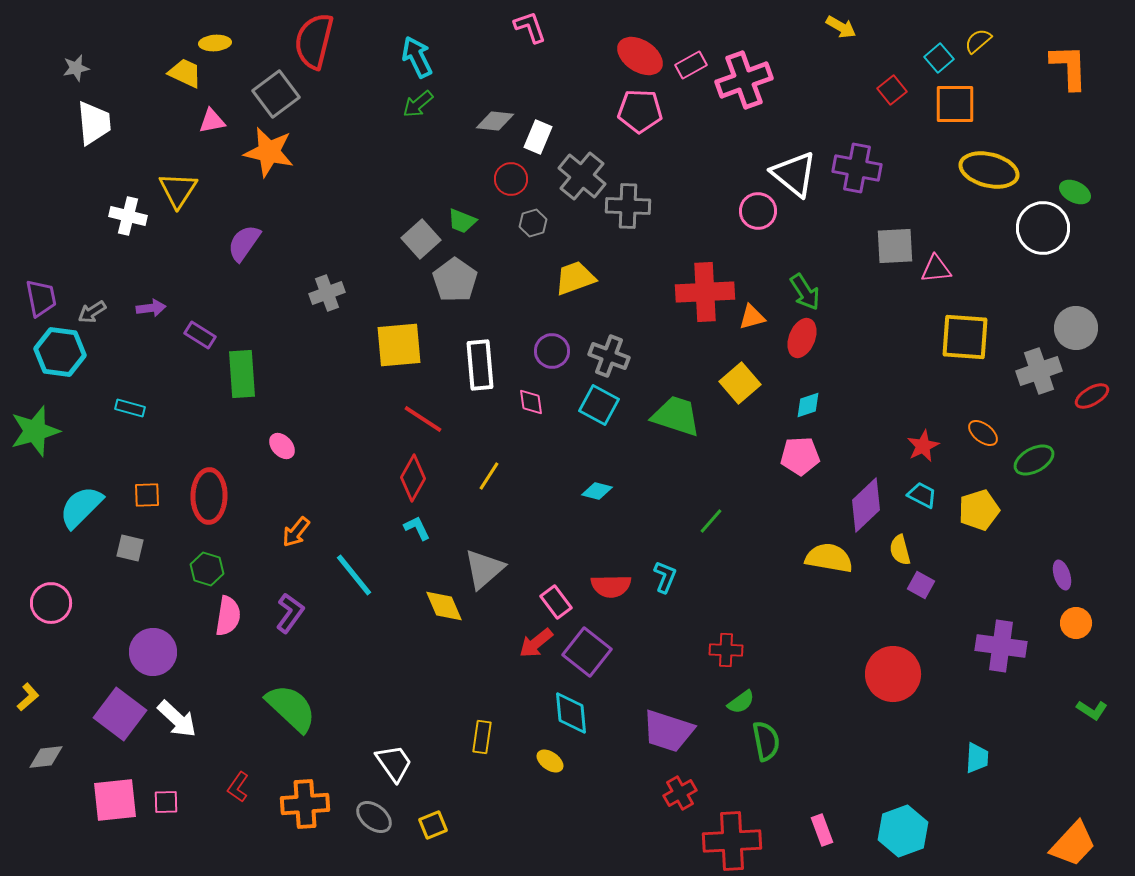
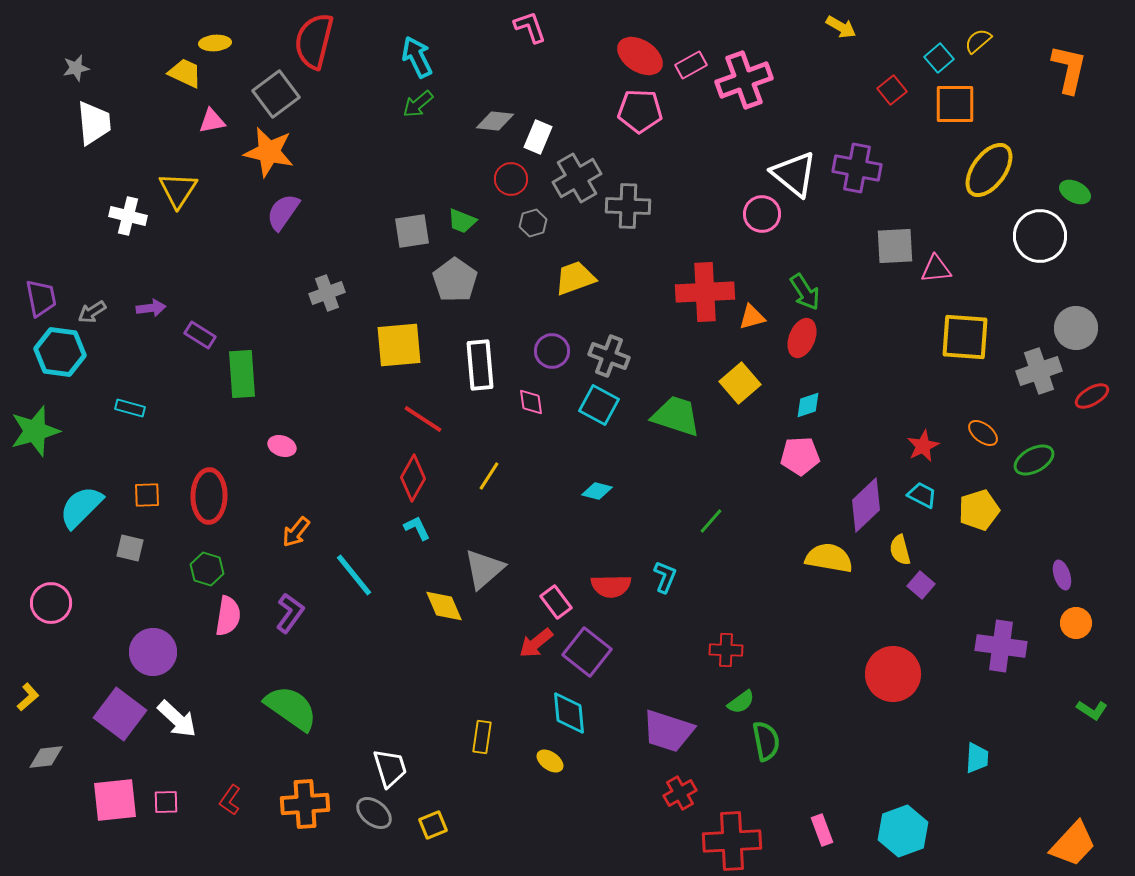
orange L-shape at (1069, 67): moved 2 px down; rotated 15 degrees clockwise
yellow ellipse at (989, 170): rotated 68 degrees counterclockwise
gray cross at (582, 176): moved 5 px left, 2 px down; rotated 21 degrees clockwise
pink circle at (758, 211): moved 4 px right, 3 px down
white circle at (1043, 228): moved 3 px left, 8 px down
gray square at (421, 239): moved 9 px left, 8 px up; rotated 33 degrees clockwise
purple semicircle at (244, 243): moved 39 px right, 31 px up
pink ellipse at (282, 446): rotated 28 degrees counterclockwise
purple square at (921, 585): rotated 12 degrees clockwise
green semicircle at (291, 708): rotated 8 degrees counterclockwise
cyan diamond at (571, 713): moved 2 px left
white trapezoid at (394, 763): moved 4 px left, 5 px down; rotated 18 degrees clockwise
red L-shape at (238, 787): moved 8 px left, 13 px down
gray ellipse at (374, 817): moved 4 px up
